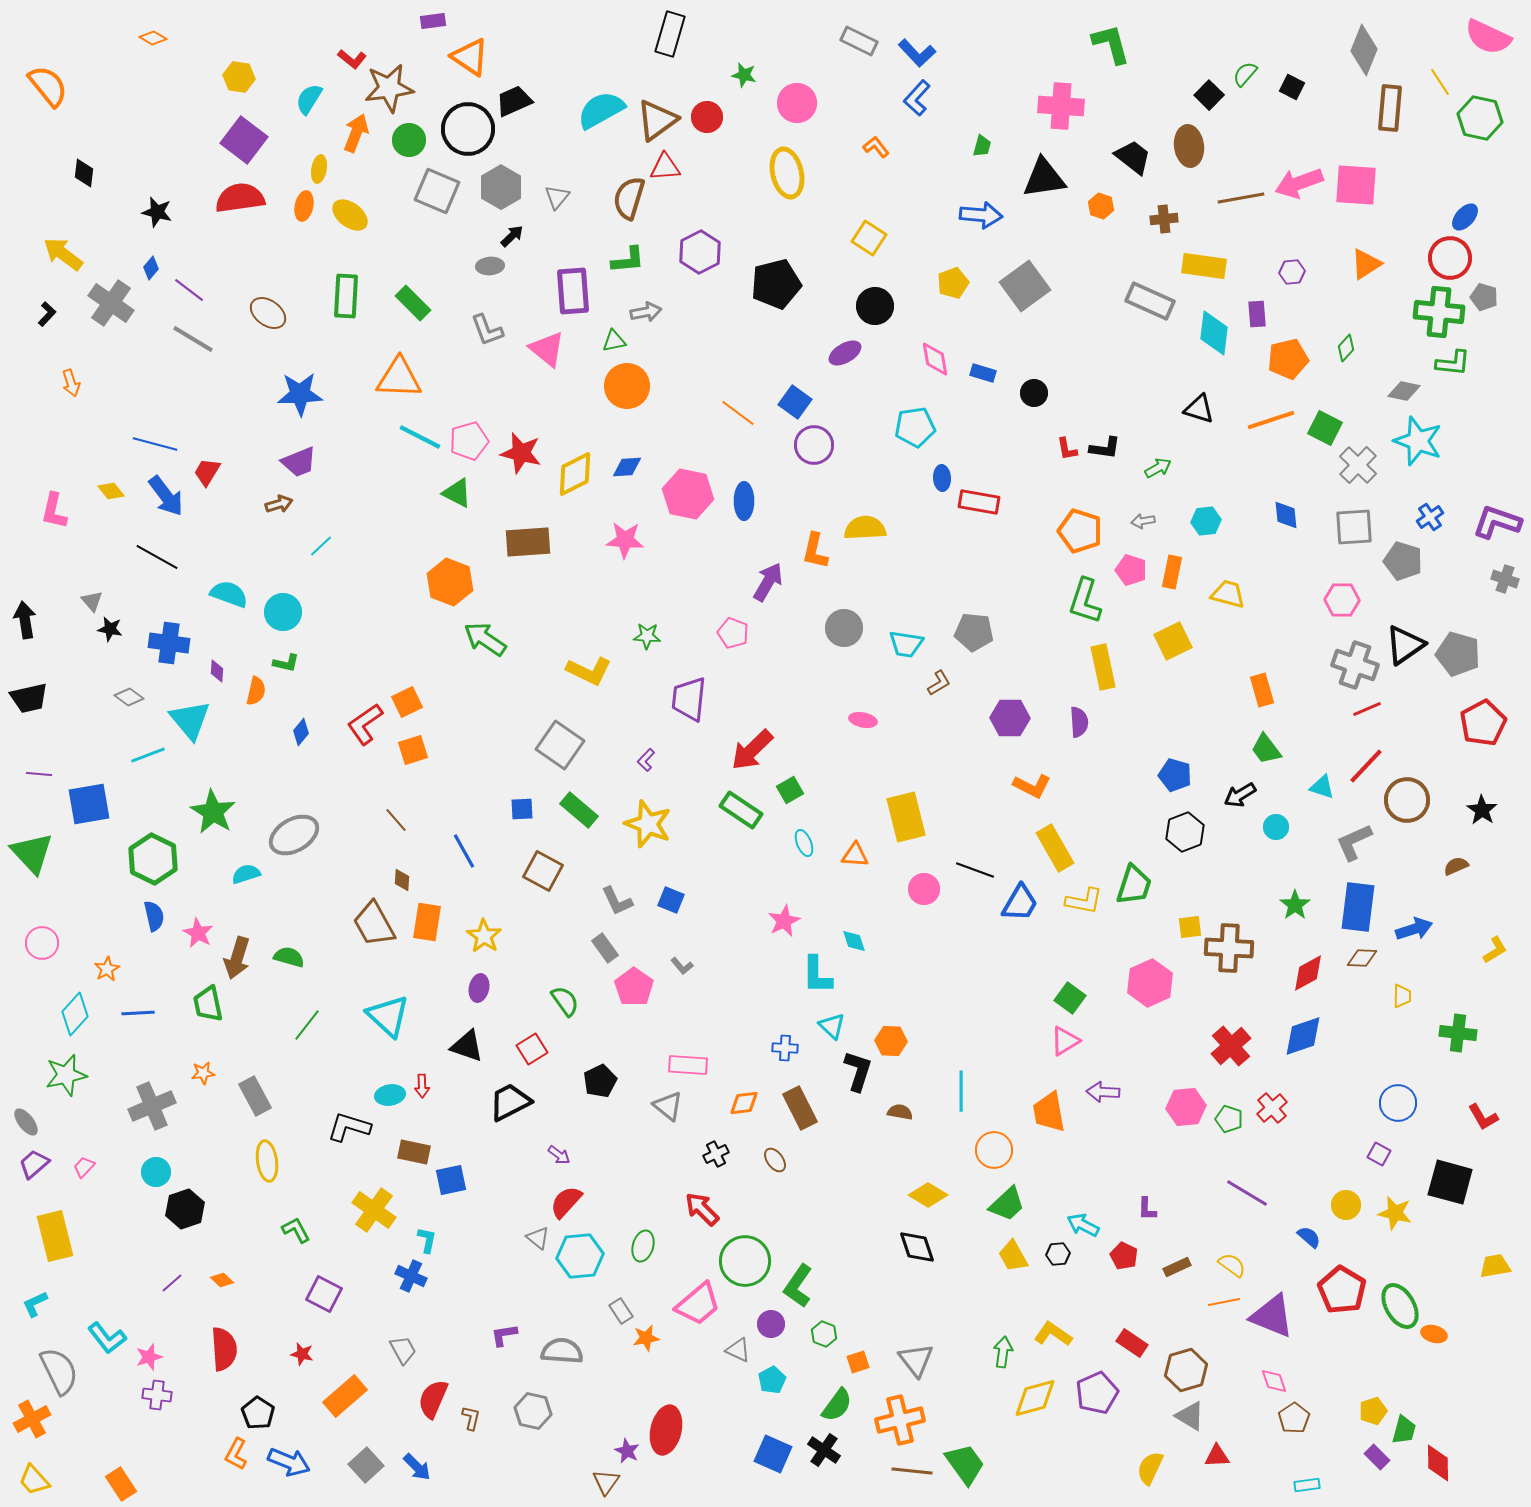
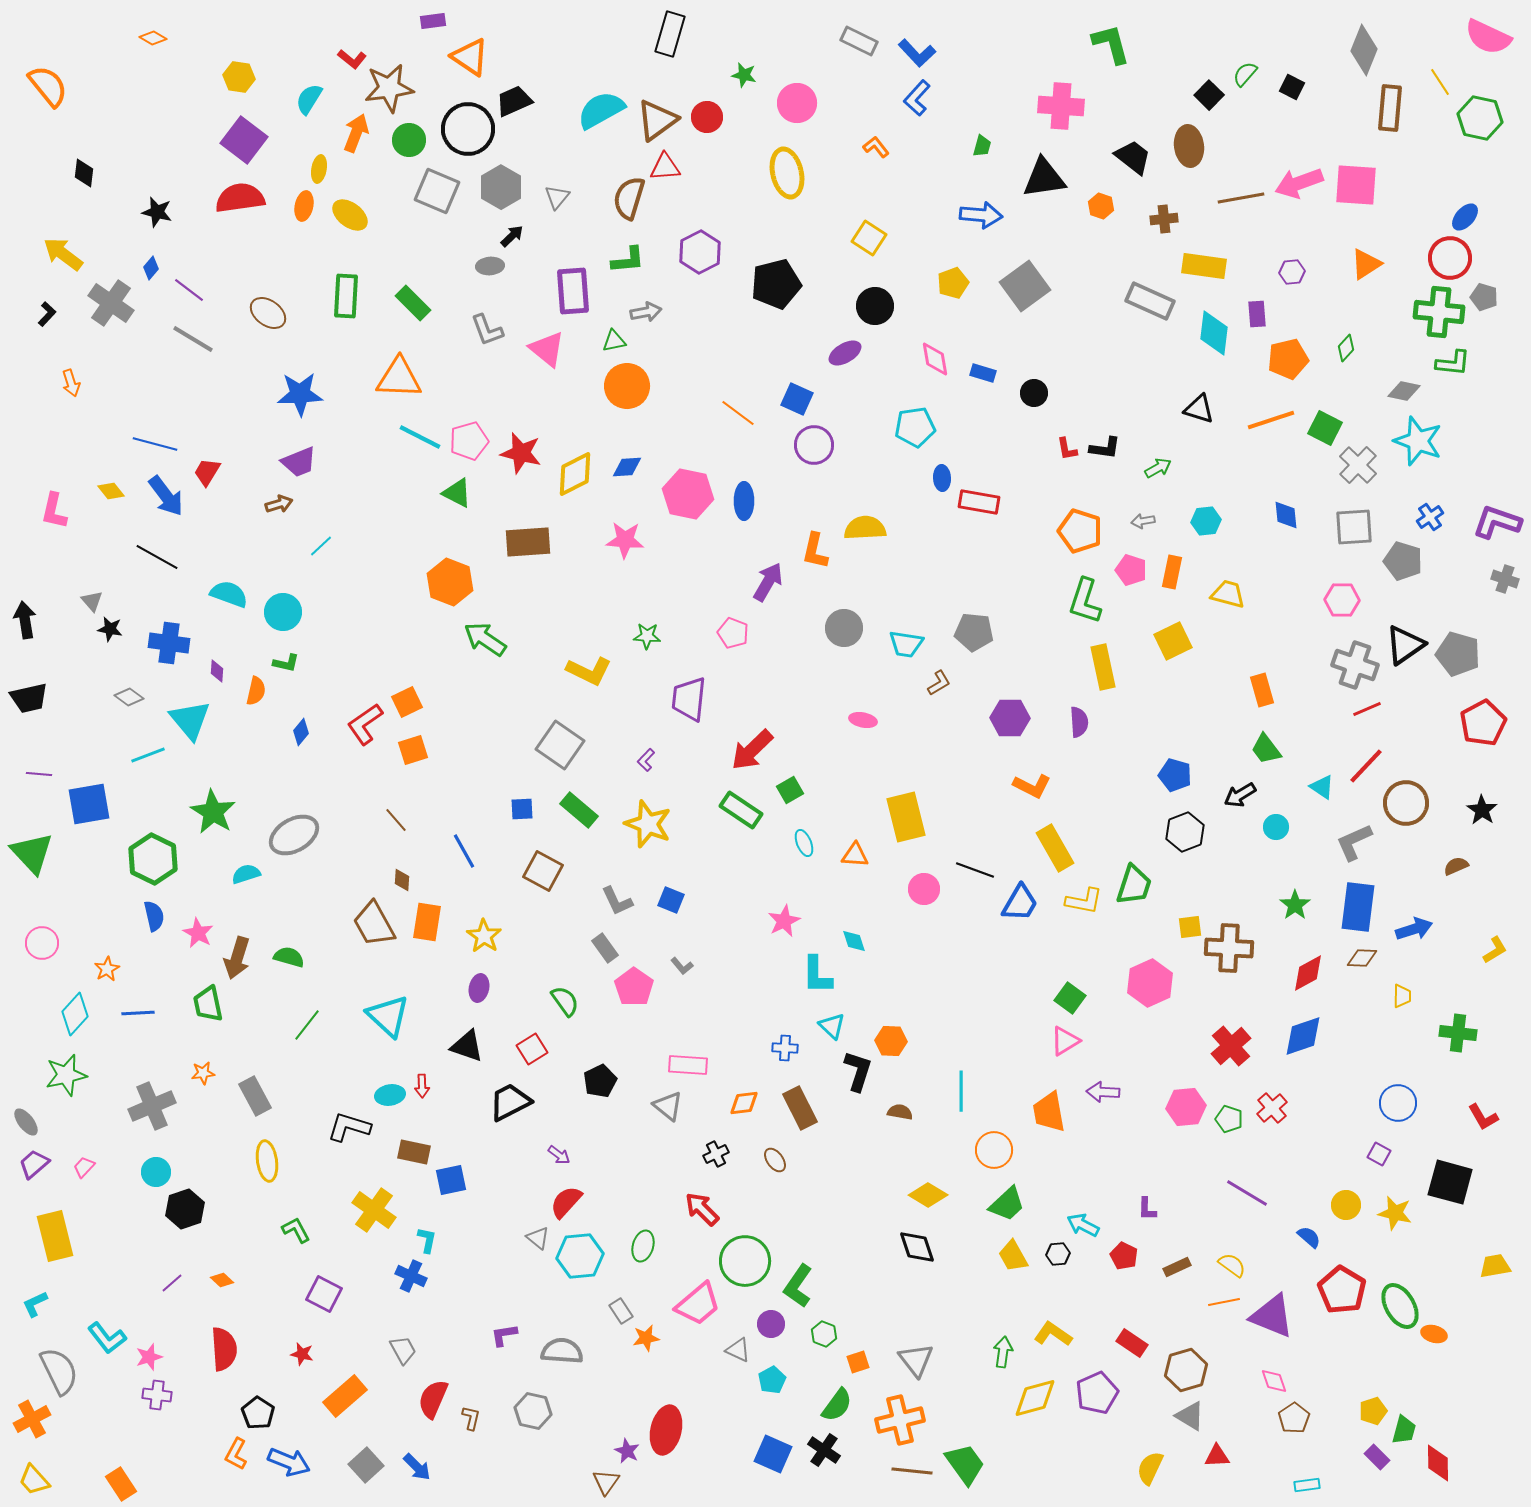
blue square at (795, 402): moved 2 px right, 3 px up; rotated 12 degrees counterclockwise
cyan triangle at (1322, 787): rotated 16 degrees clockwise
brown circle at (1407, 800): moved 1 px left, 3 px down
